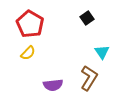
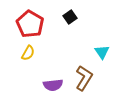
black square: moved 17 px left, 1 px up
yellow semicircle: rotated 14 degrees counterclockwise
brown L-shape: moved 5 px left
